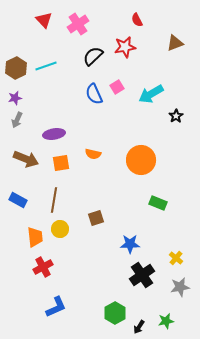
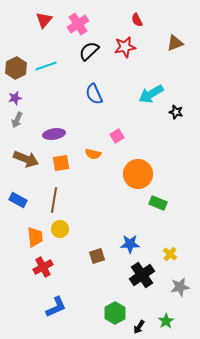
red triangle: rotated 24 degrees clockwise
black semicircle: moved 4 px left, 5 px up
pink square: moved 49 px down
black star: moved 4 px up; rotated 24 degrees counterclockwise
orange circle: moved 3 px left, 14 px down
brown square: moved 1 px right, 38 px down
yellow cross: moved 6 px left, 4 px up
green star: rotated 21 degrees counterclockwise
